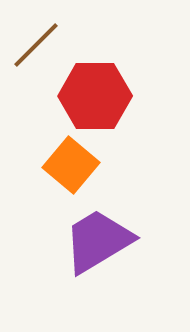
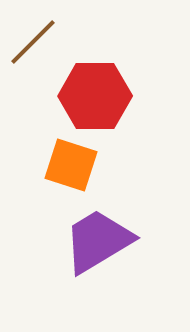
brown line: moved 3 px left, 3 px up
orange square: rotated 22 degrees counterclockwise
